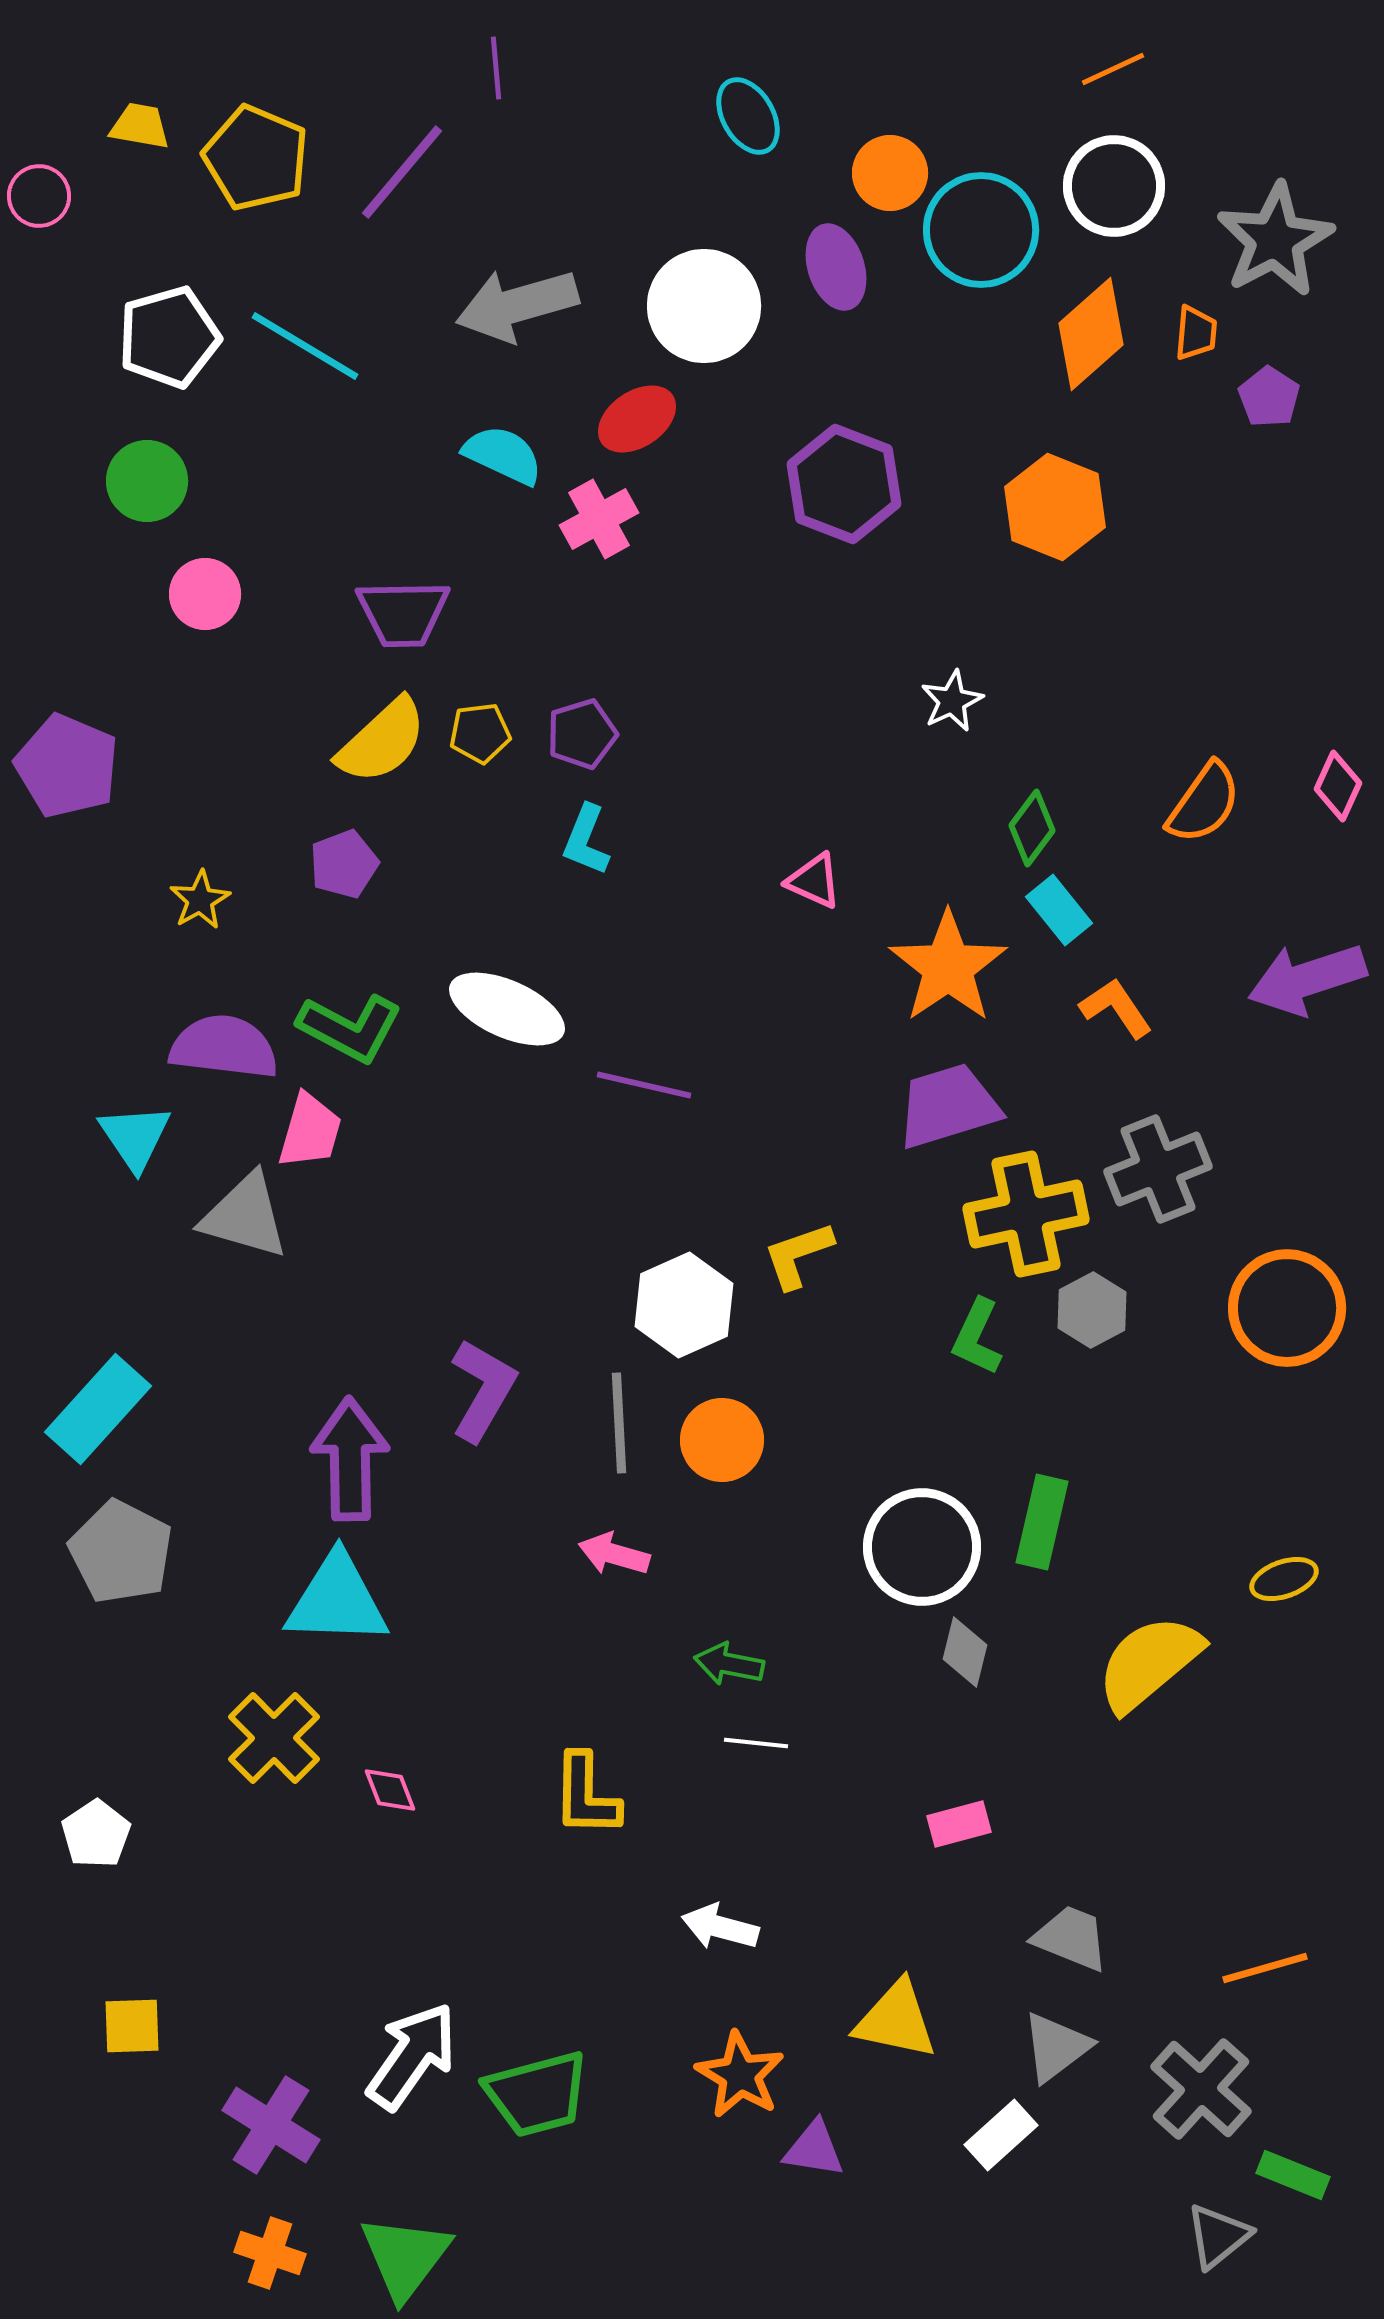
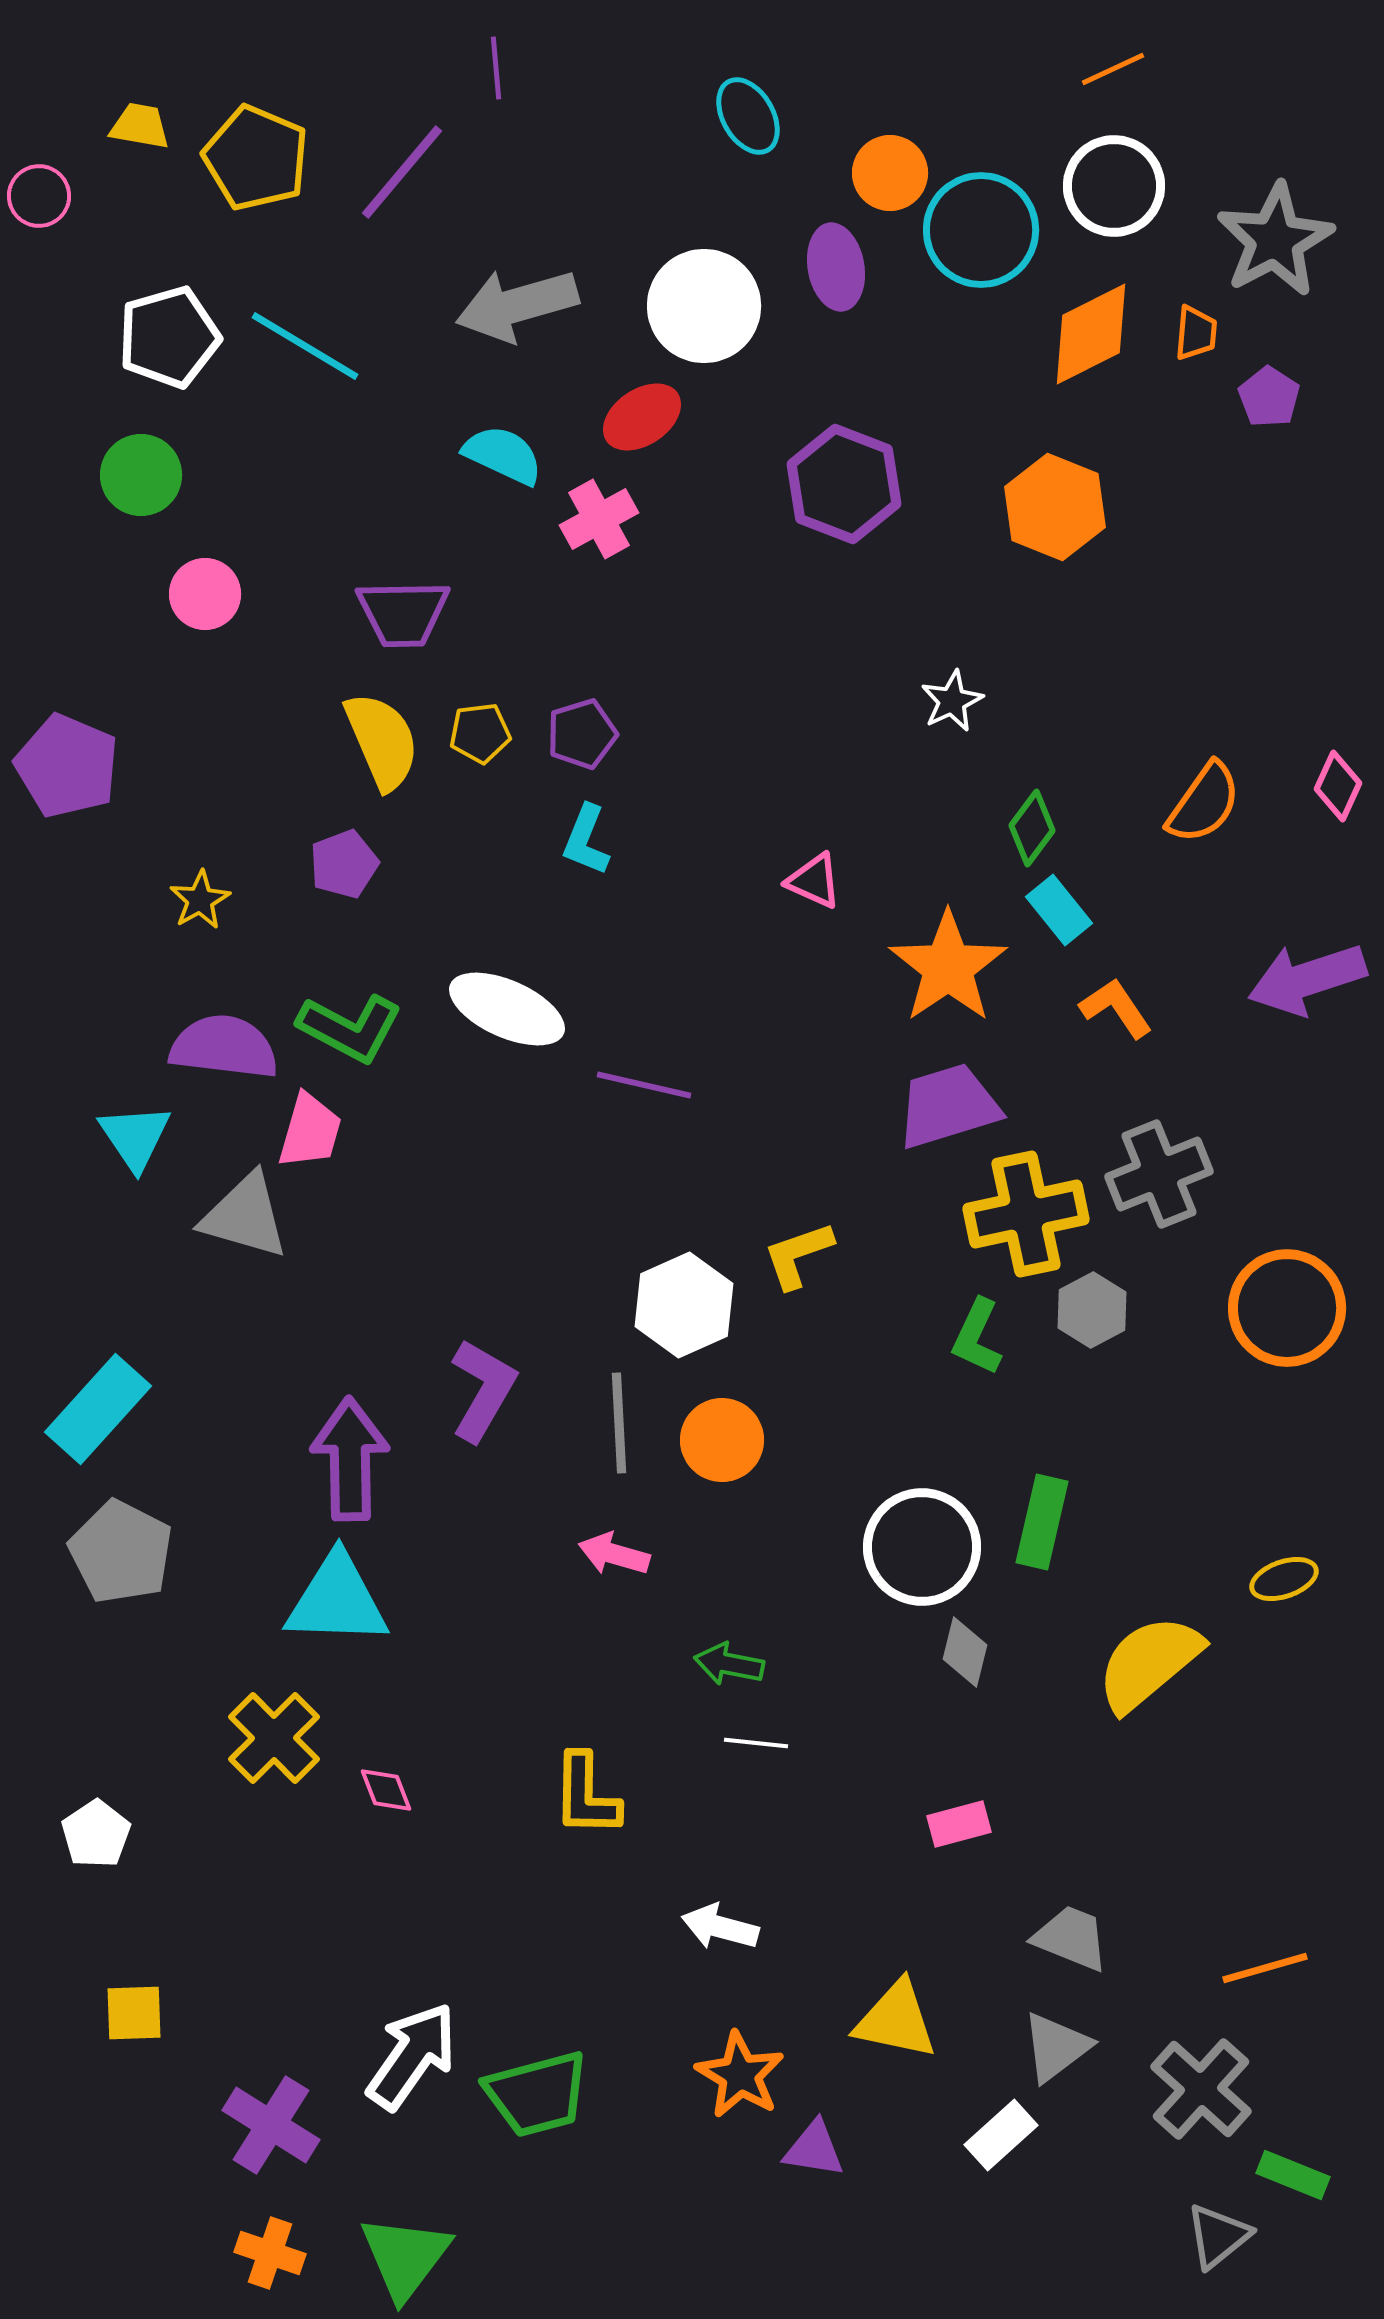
purple ellipse at (836, 267): rotated 8 degrees clockwise
orange diamond at (1091, 334): rotated 15 degrees clockwise
red ellipse at (637, 419): moved 5 px right, 2 px up
green circle at (147, 481): moved 6 px left, 6 px up
yellow semicircle at (382, 741): rotated 70 degrees counterclockwise
gray cross at (1158, 1169): moved 1 px right, 5 px down
pink diamond at (390, 1790): moved 4 px left
yellow square at (132, 2026): moved 2 px right, 13 px up
